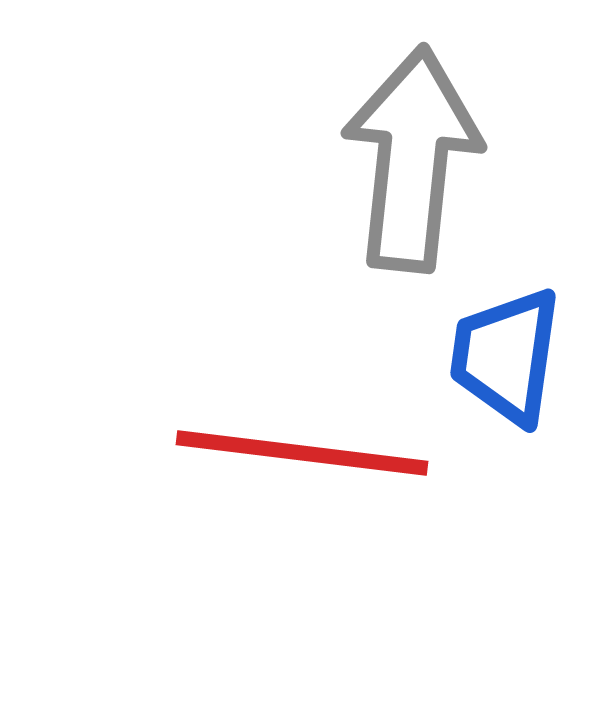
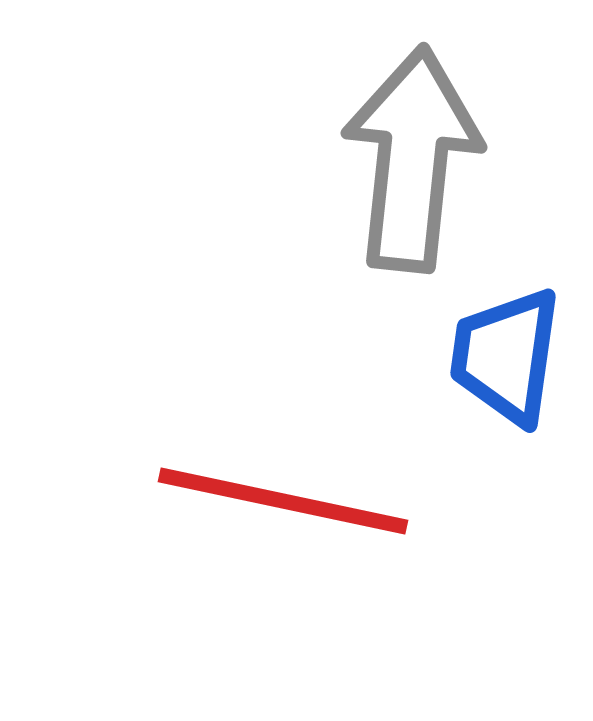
red line: moved 19 px left, 48 px down; rotated 5 degrees clockwise
